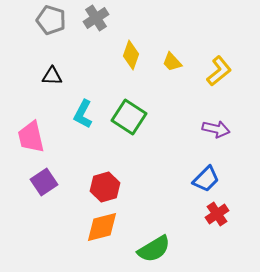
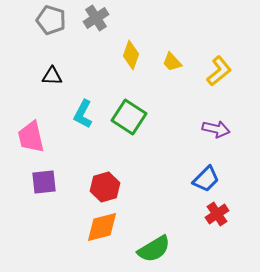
purple square: rotated 28 degrees clockwise
